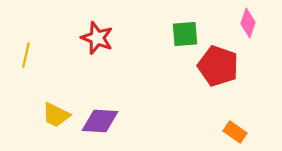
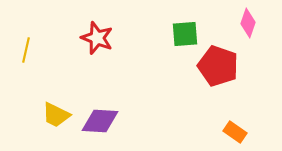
yellow line: moved 5 px up
